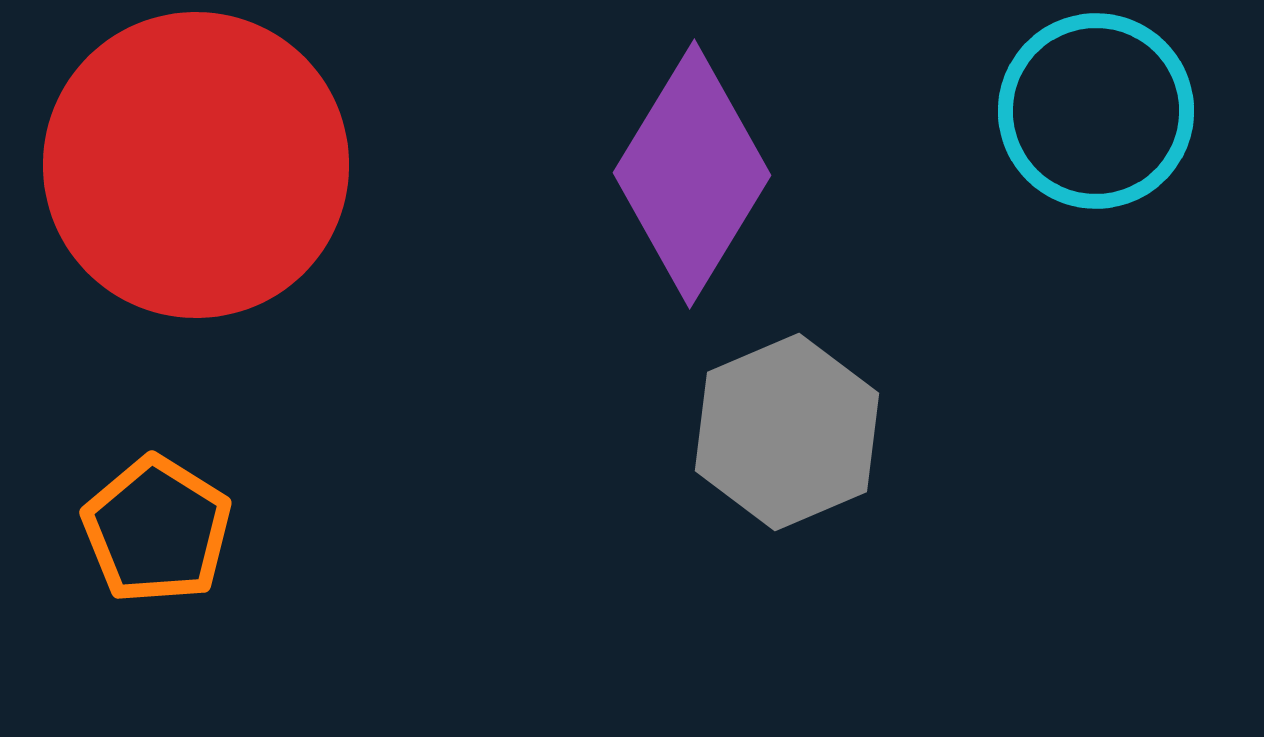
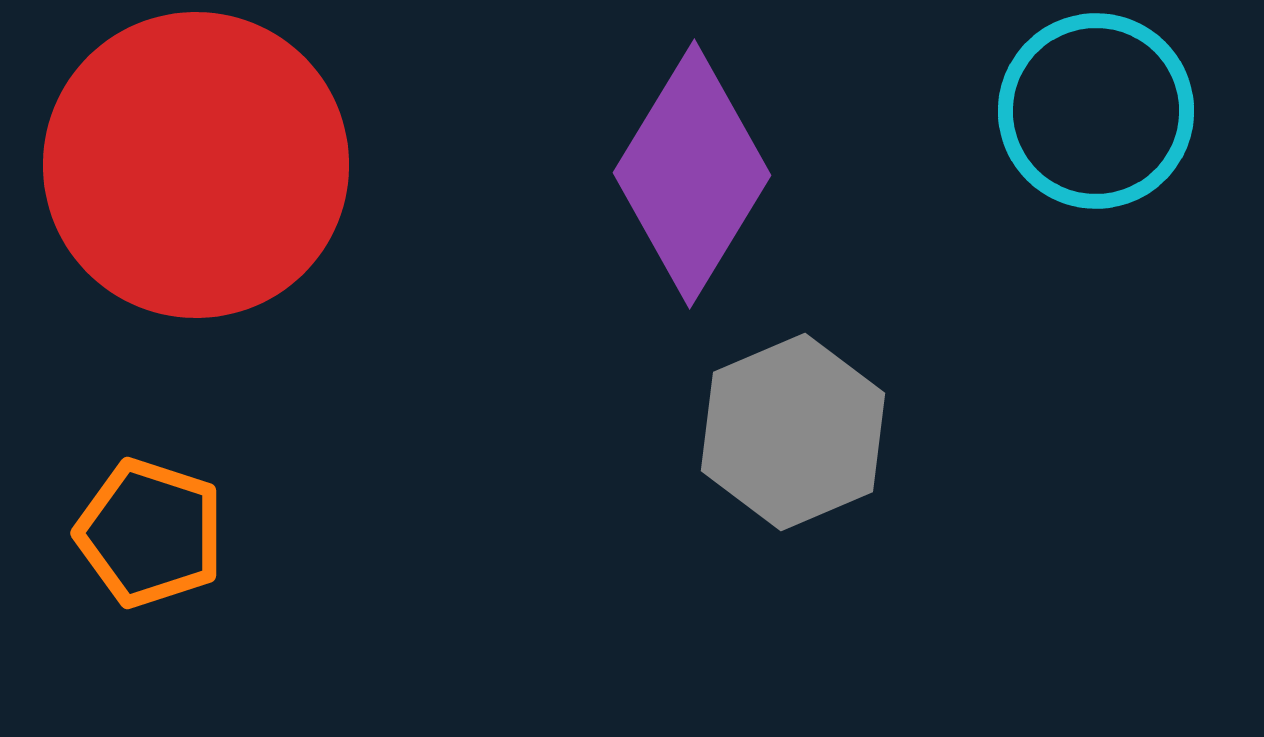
gray hexagon: moved 6 px right
orange pentagon: moved 7 px left, 3 px down; rotated 14 degrees counterclockwise
